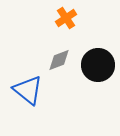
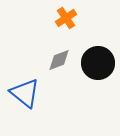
black circle: moved 2 px up
blue triangle: moved 3 px left, 3 px down
